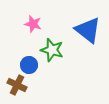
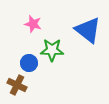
green star: rotated 15 degrees counterclockwise
blue circle: moved 2 px up
